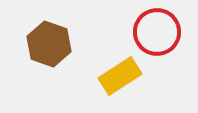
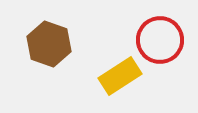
red circle: moved 3 px right, 8 px down
